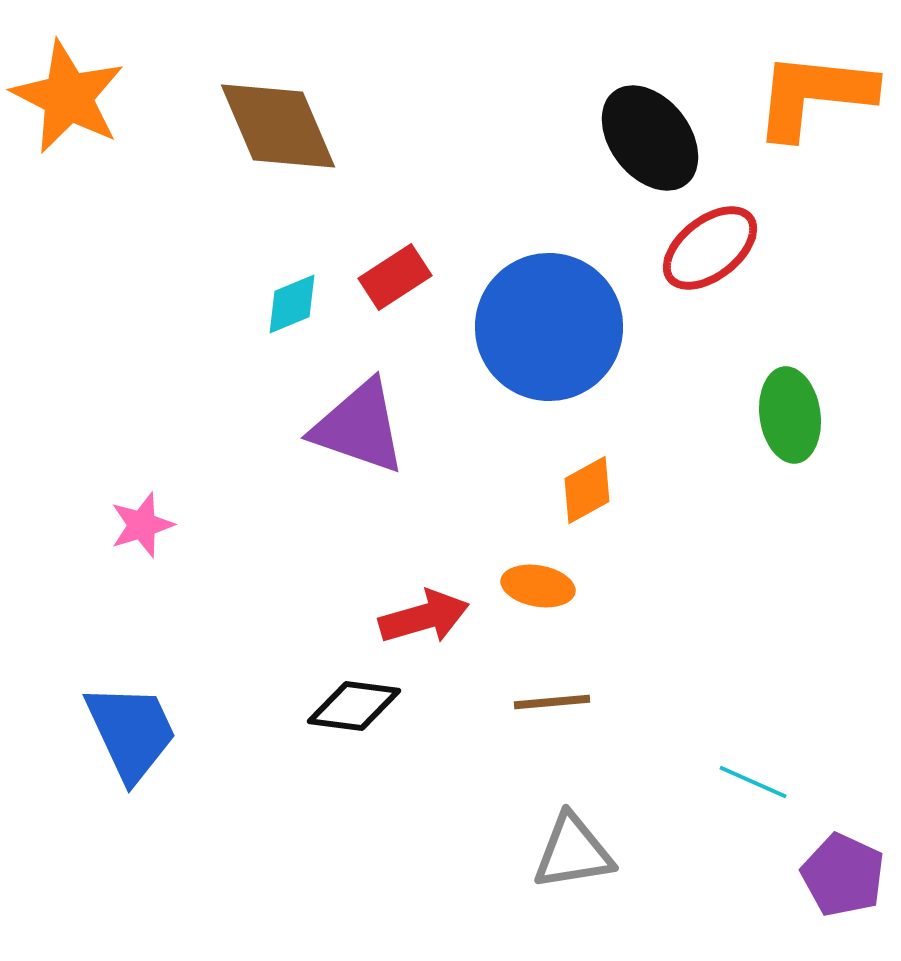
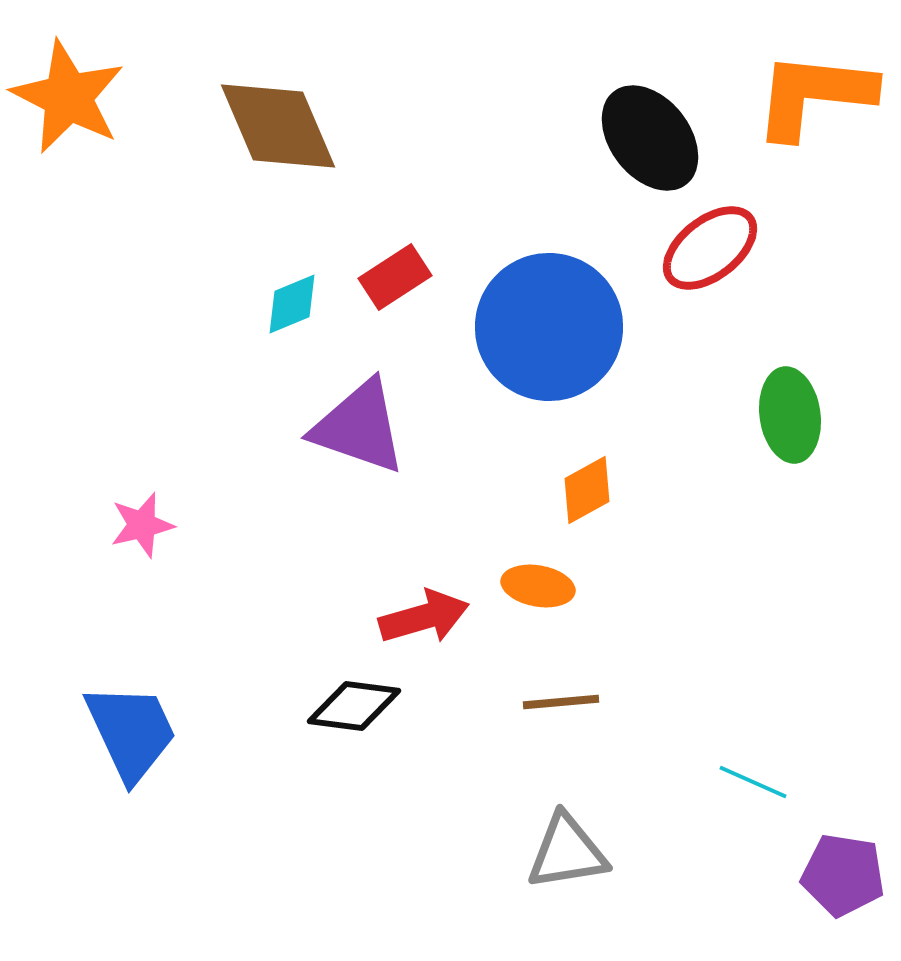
pink star: rotated 4 degrees clockwise
brown line: moved 9 px right
gray triangle: moved 6 px left
purple pentagon: rotated 16 degrees counterclockwise
